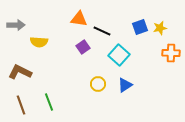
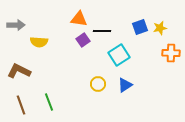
black line: rotated 24 degrees counterclockwise
purple square: moved 7 px up
cyan square: rotated 15 degrees clockwise
brown L-shape: moved 1 px left, 1 px up
